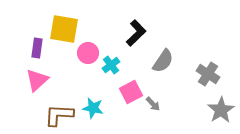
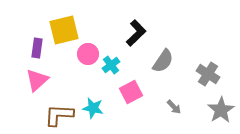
yellow square: moved 1 px down; rotated 24 degrees counterclockwise
pink circle: moved 1 px down
gray arrow: moved 21 px right, 3 px down
